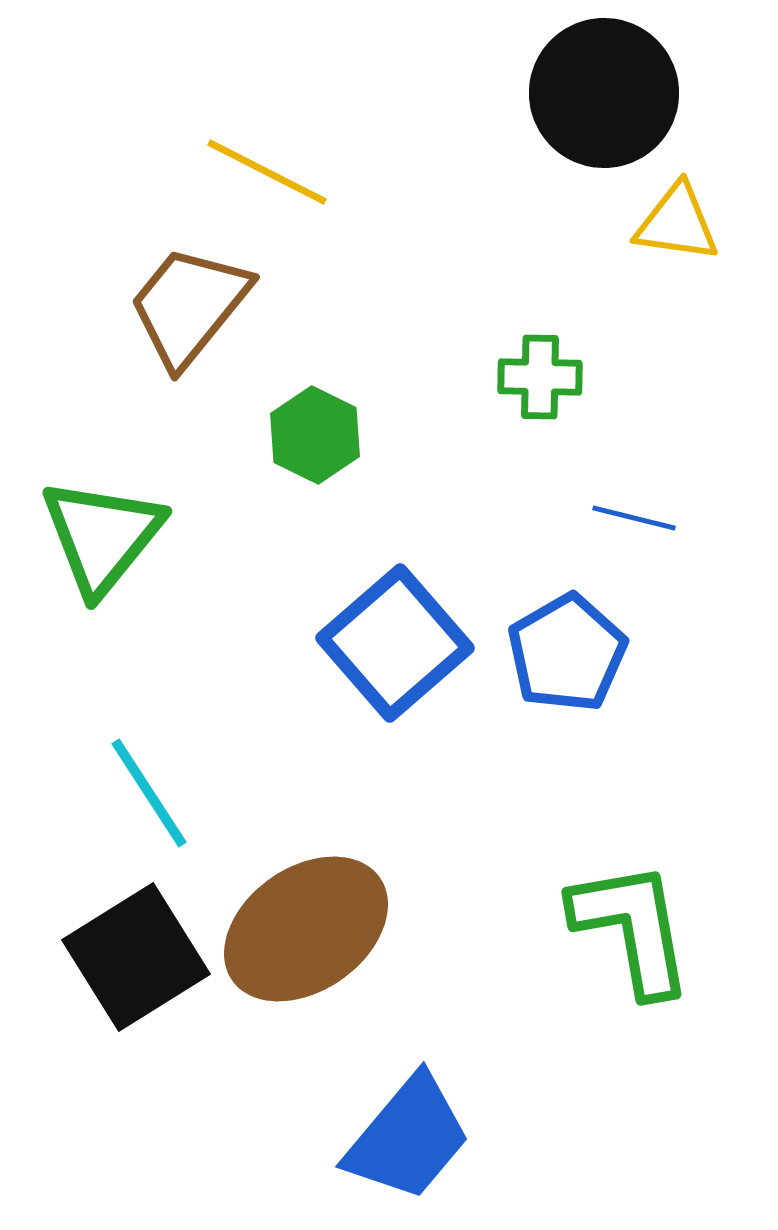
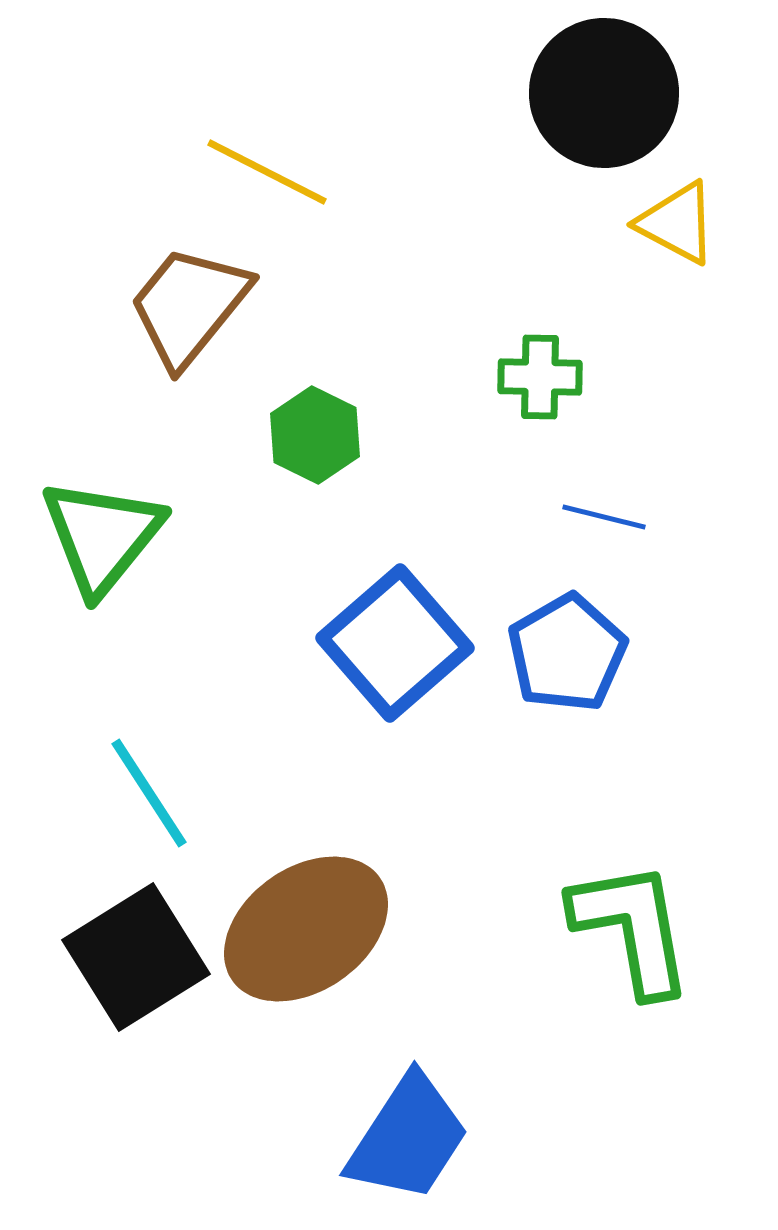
yellow triangle: rotated 20 degrees clockwise
blue line: moved 30 px left, 1 px up
blue trapezoid: rotated 7 degrees counterclockwise
